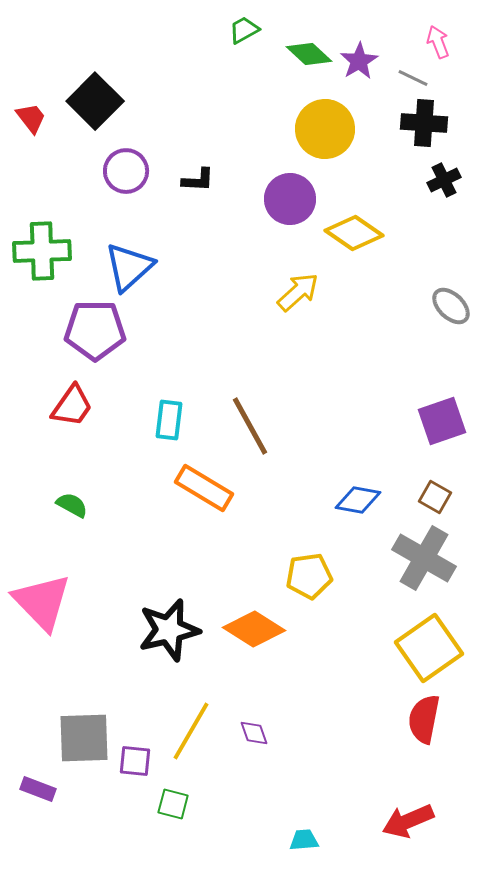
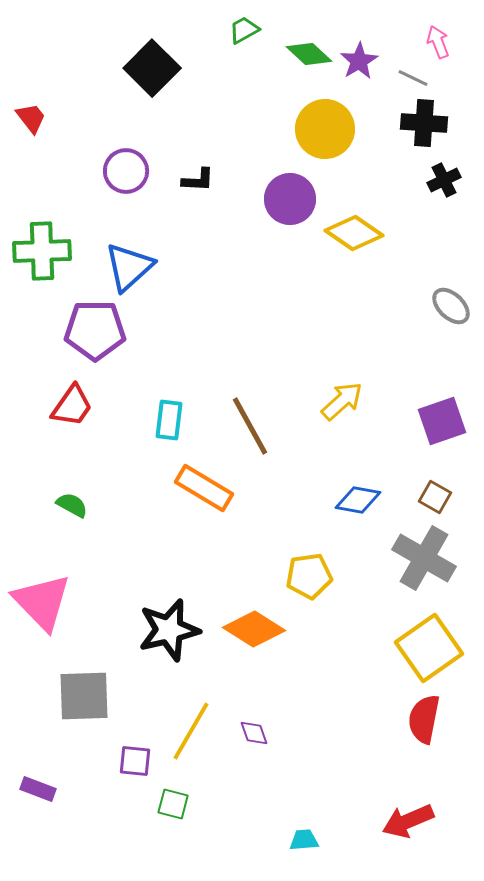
black square at (95, 101): moved 57 px right, 33 px up
yellow arrow at (298, 292): moved 44 px right, 109 px down
gray square at (84, 738): moved 42 px up
